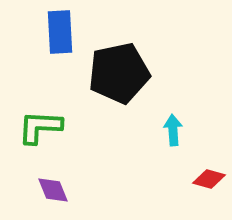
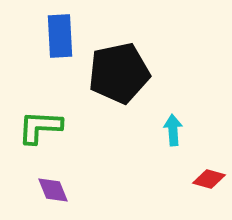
blue rectangle: moved 4 px down
